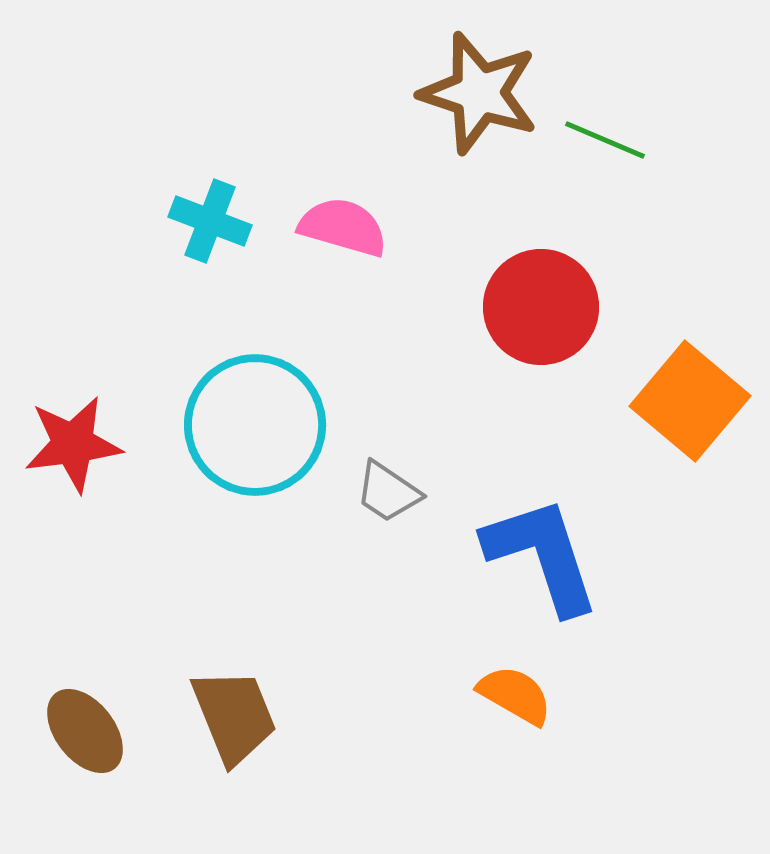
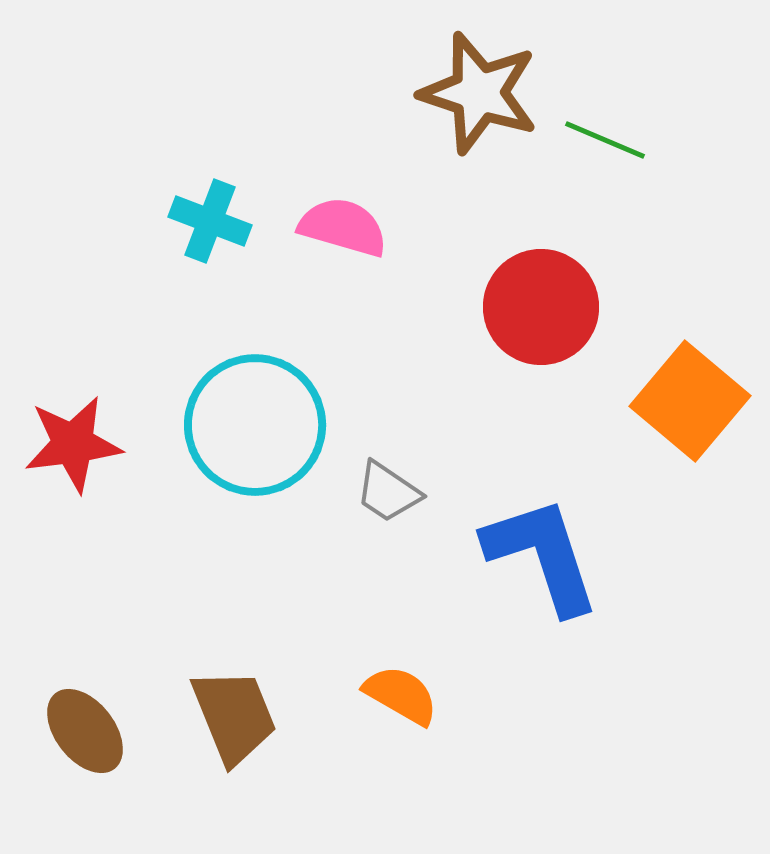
orange semicircle: moved 114 px left
